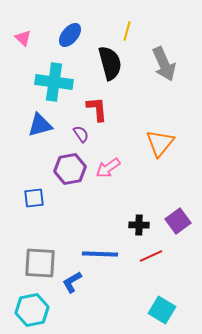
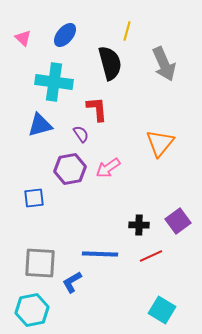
blue ellipse: moved 5 px left
